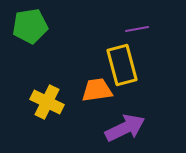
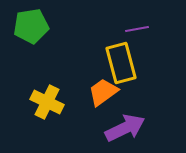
green pentagon: moved 1 px right
yellow rectangle: moved 1 px left, 2 px up
orange trapezoid: moved 6 px right, 2 px down; rotated 28 degrees counterclockwise
